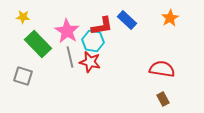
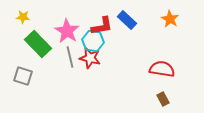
orange star: moved 1 px down; rotated 12 degrees counterclockwise
red star: moved 4 px up
